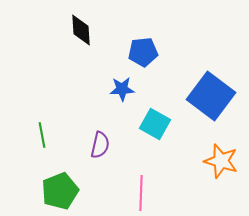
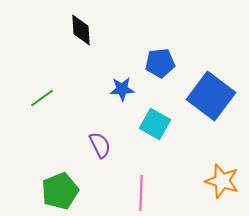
blue pentagon: moved 17 px right, 11 px down
green line: moved 37 px up; rotated 65 degrees clockwise
purple semicircle: rotated 40 degrees counterclockwise
orange star: moved 1 px right, 20 px down
